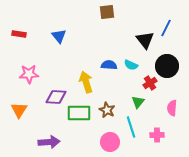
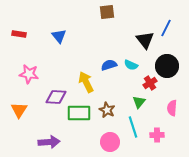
blue semicircle: rotated 21 degrees counterclockwise
pink star: rotated 12 degrees clockwise
yellow arrow: rotated 10 degrees counterclockwise
green triangle: moved 1 px right
cyan line: moved 2 px right
